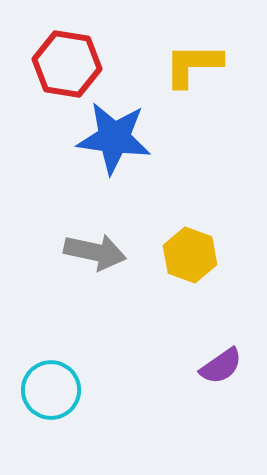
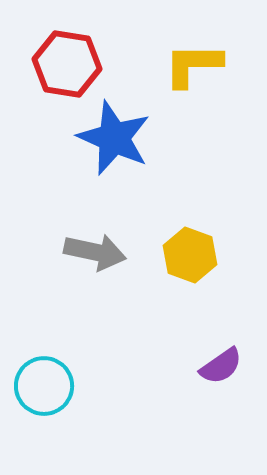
blue star: rotated 16 degrees clockwise
cyan circle: moved 7 px left, 4 px up
